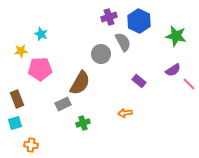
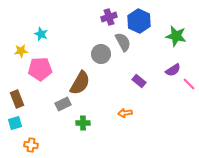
green cross: rotated 16 degrees clockwise
